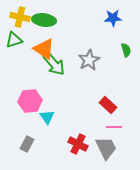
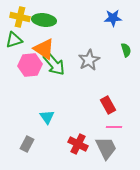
pink hexagon: moved 36 px up
red rectangle: rotated 18 degrees clockwise
